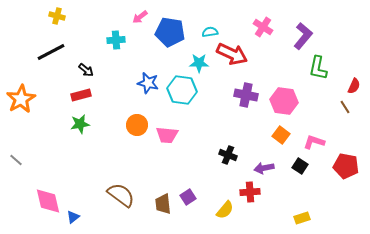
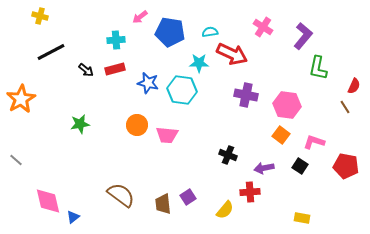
yellow cross: moved 17 px left
red rectangle: moved 34 px right, 26 px up
pink hexagon: moved 3 px right, 4 px down
yellow rectangle: rotated 28 degrees clockwise
